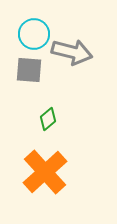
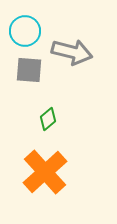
cyan circle: moved 9 px left, 3 px up
